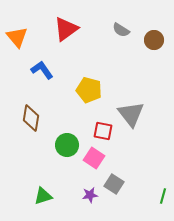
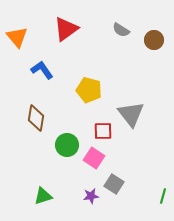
brown diamond: moved 5 px right
red square: rotated 12 degrees counterclockwise
purple star: moved 1 px right, 1 px down
